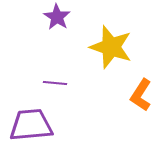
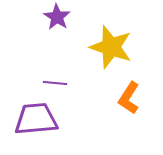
orange L-shape: moved 12 px left, 3 px down
purple trapezoid: moved 5 px right, 6 px up
